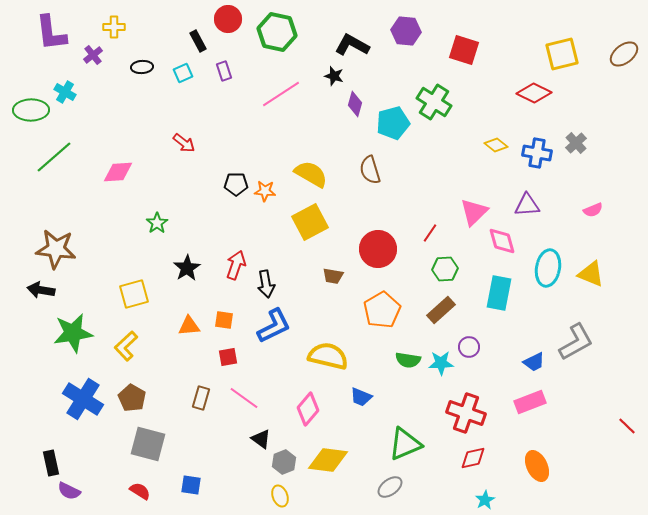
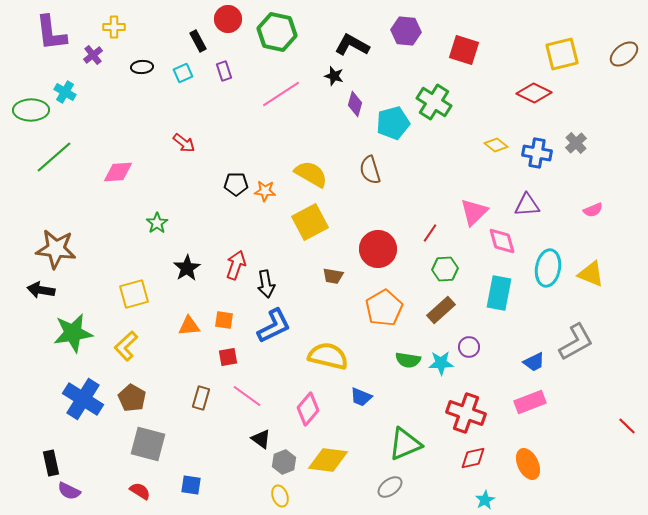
orange pentagon at (382, 310): moved 2 px right, 2 px up
pink line at (244, 398): moved 3 px right, 2 px up
orange ellipse at (537, 466): moved 9 px left, 2 px up
